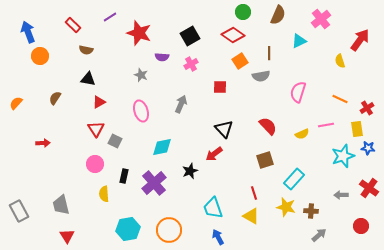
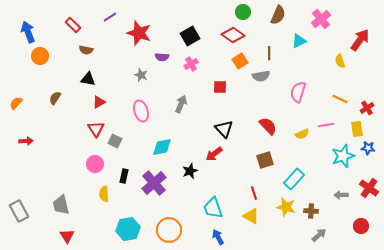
red arrow at (43, 143): moved 17 px left, 2 px up
